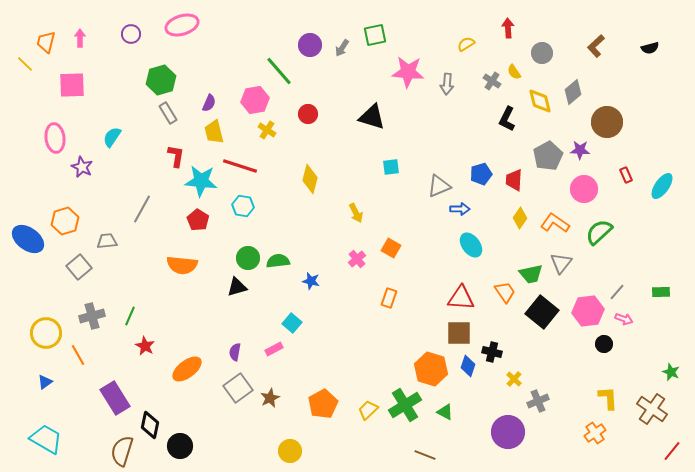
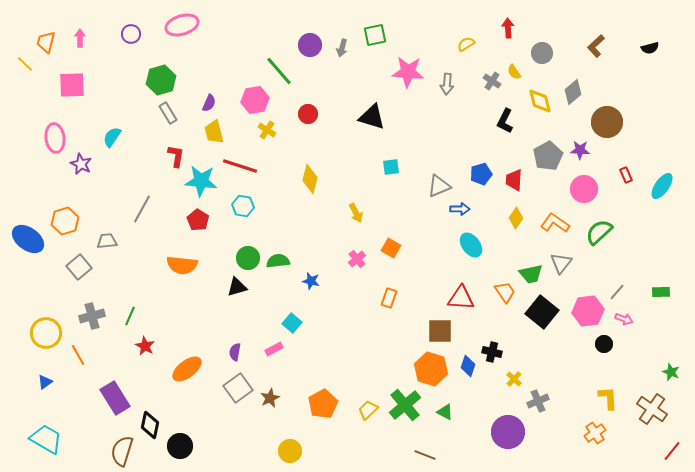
gray arrow at (342, 48): rotated 18 degrees counterclockwise
black L-shape at (507, 119): moved 2 px left, 2 px down
purple star at (82, 167): moved 1 px left, 3 px up
yellow diamond at (520, 218): moved 4 px left
brown square at (459, 333): moved 19 px left, 2 px up
green cross at (405, 405): rotated 8 degrees counterclockwise
